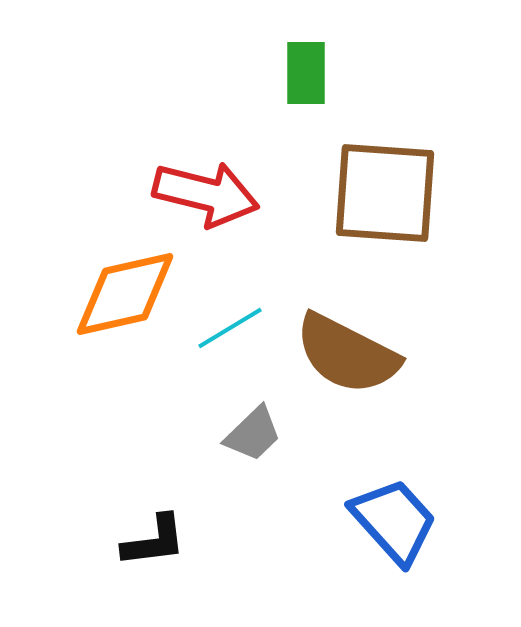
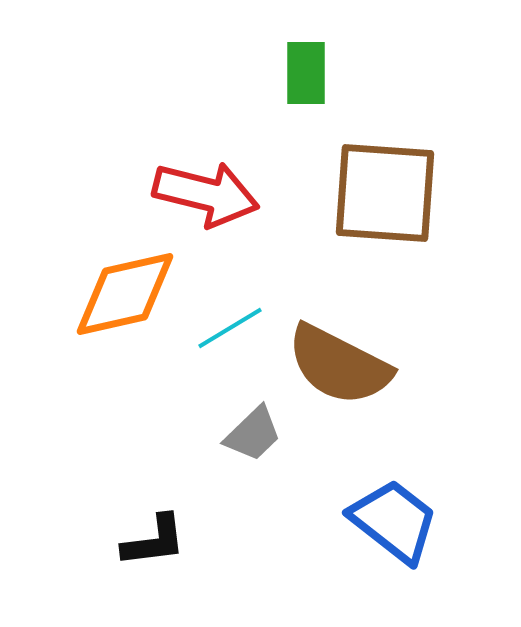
brown semicircle: moved 8 px left, 11 px down
blue trapezoid: rotated 10 degrees counterclockwise
